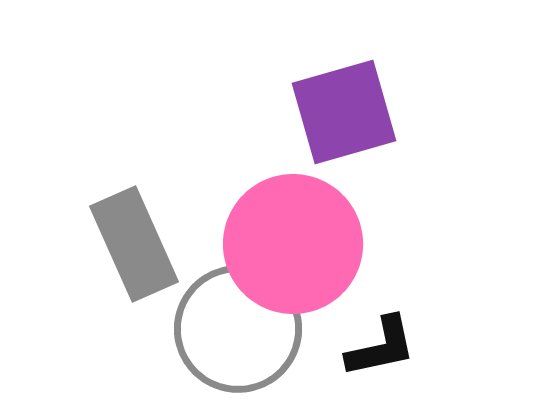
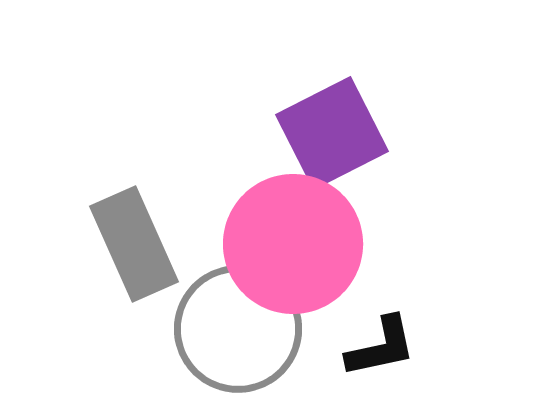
purple square: moved 12 px left, 21 px down; rotated 11 degrees counterclockwise
